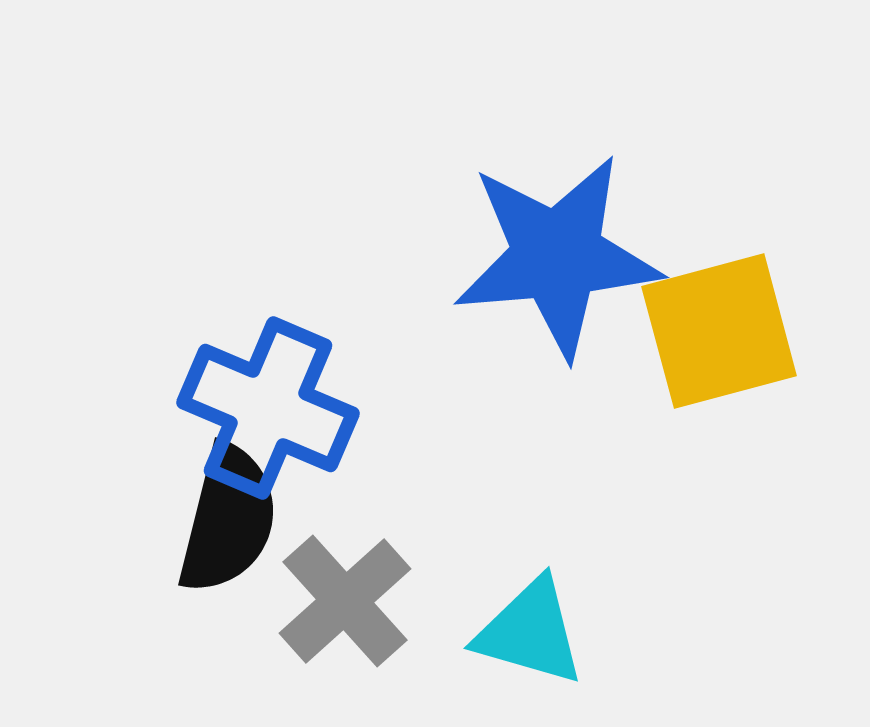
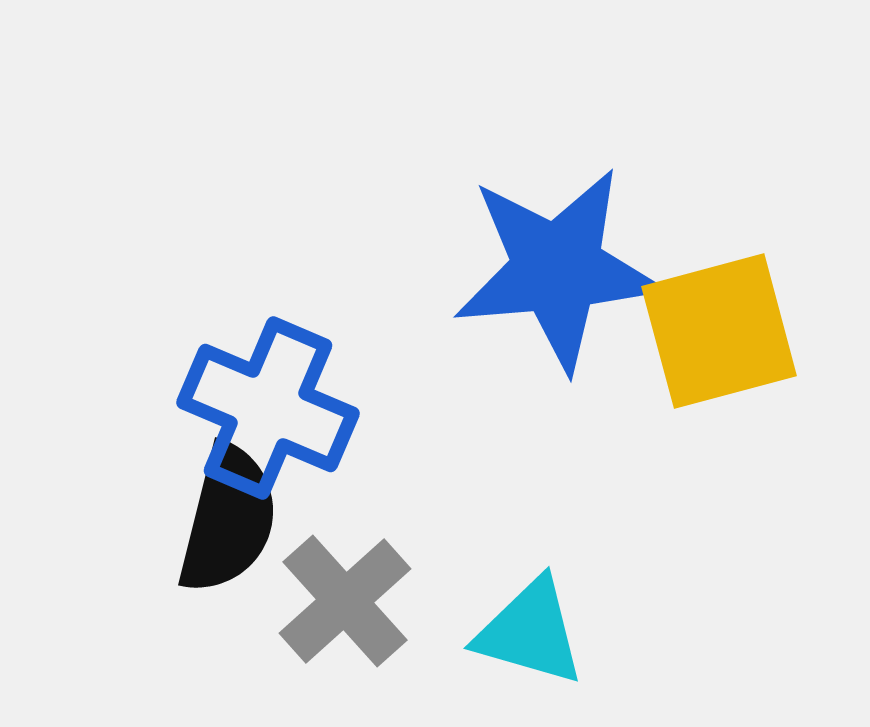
blue star: moved 13 px down
